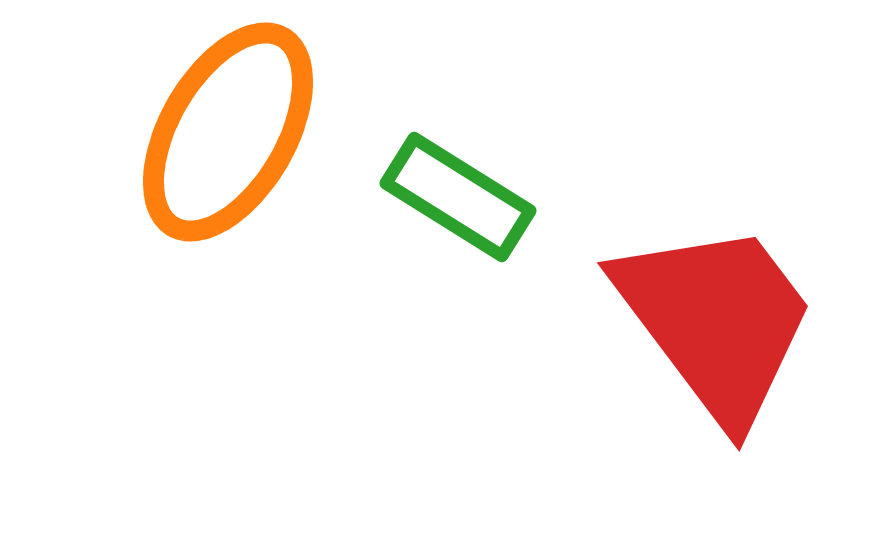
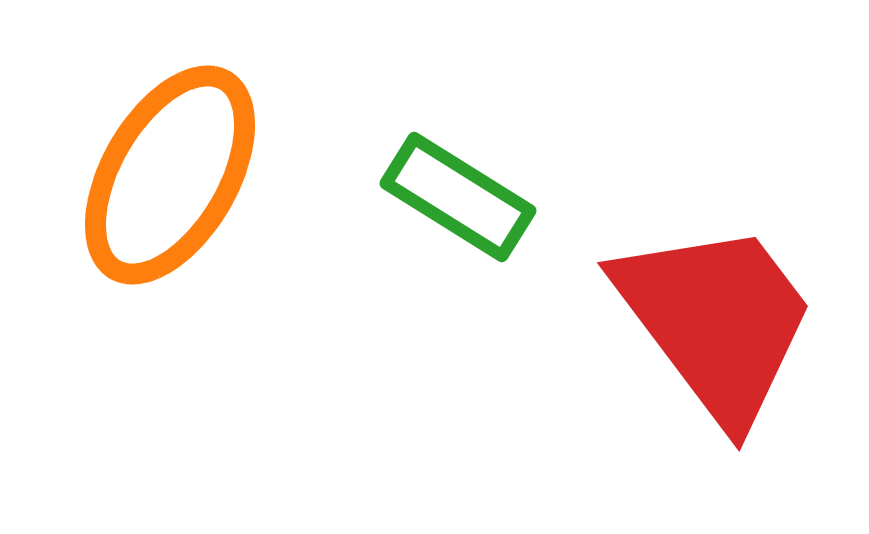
orange ellipse: moved 58 px left, 43 px down
